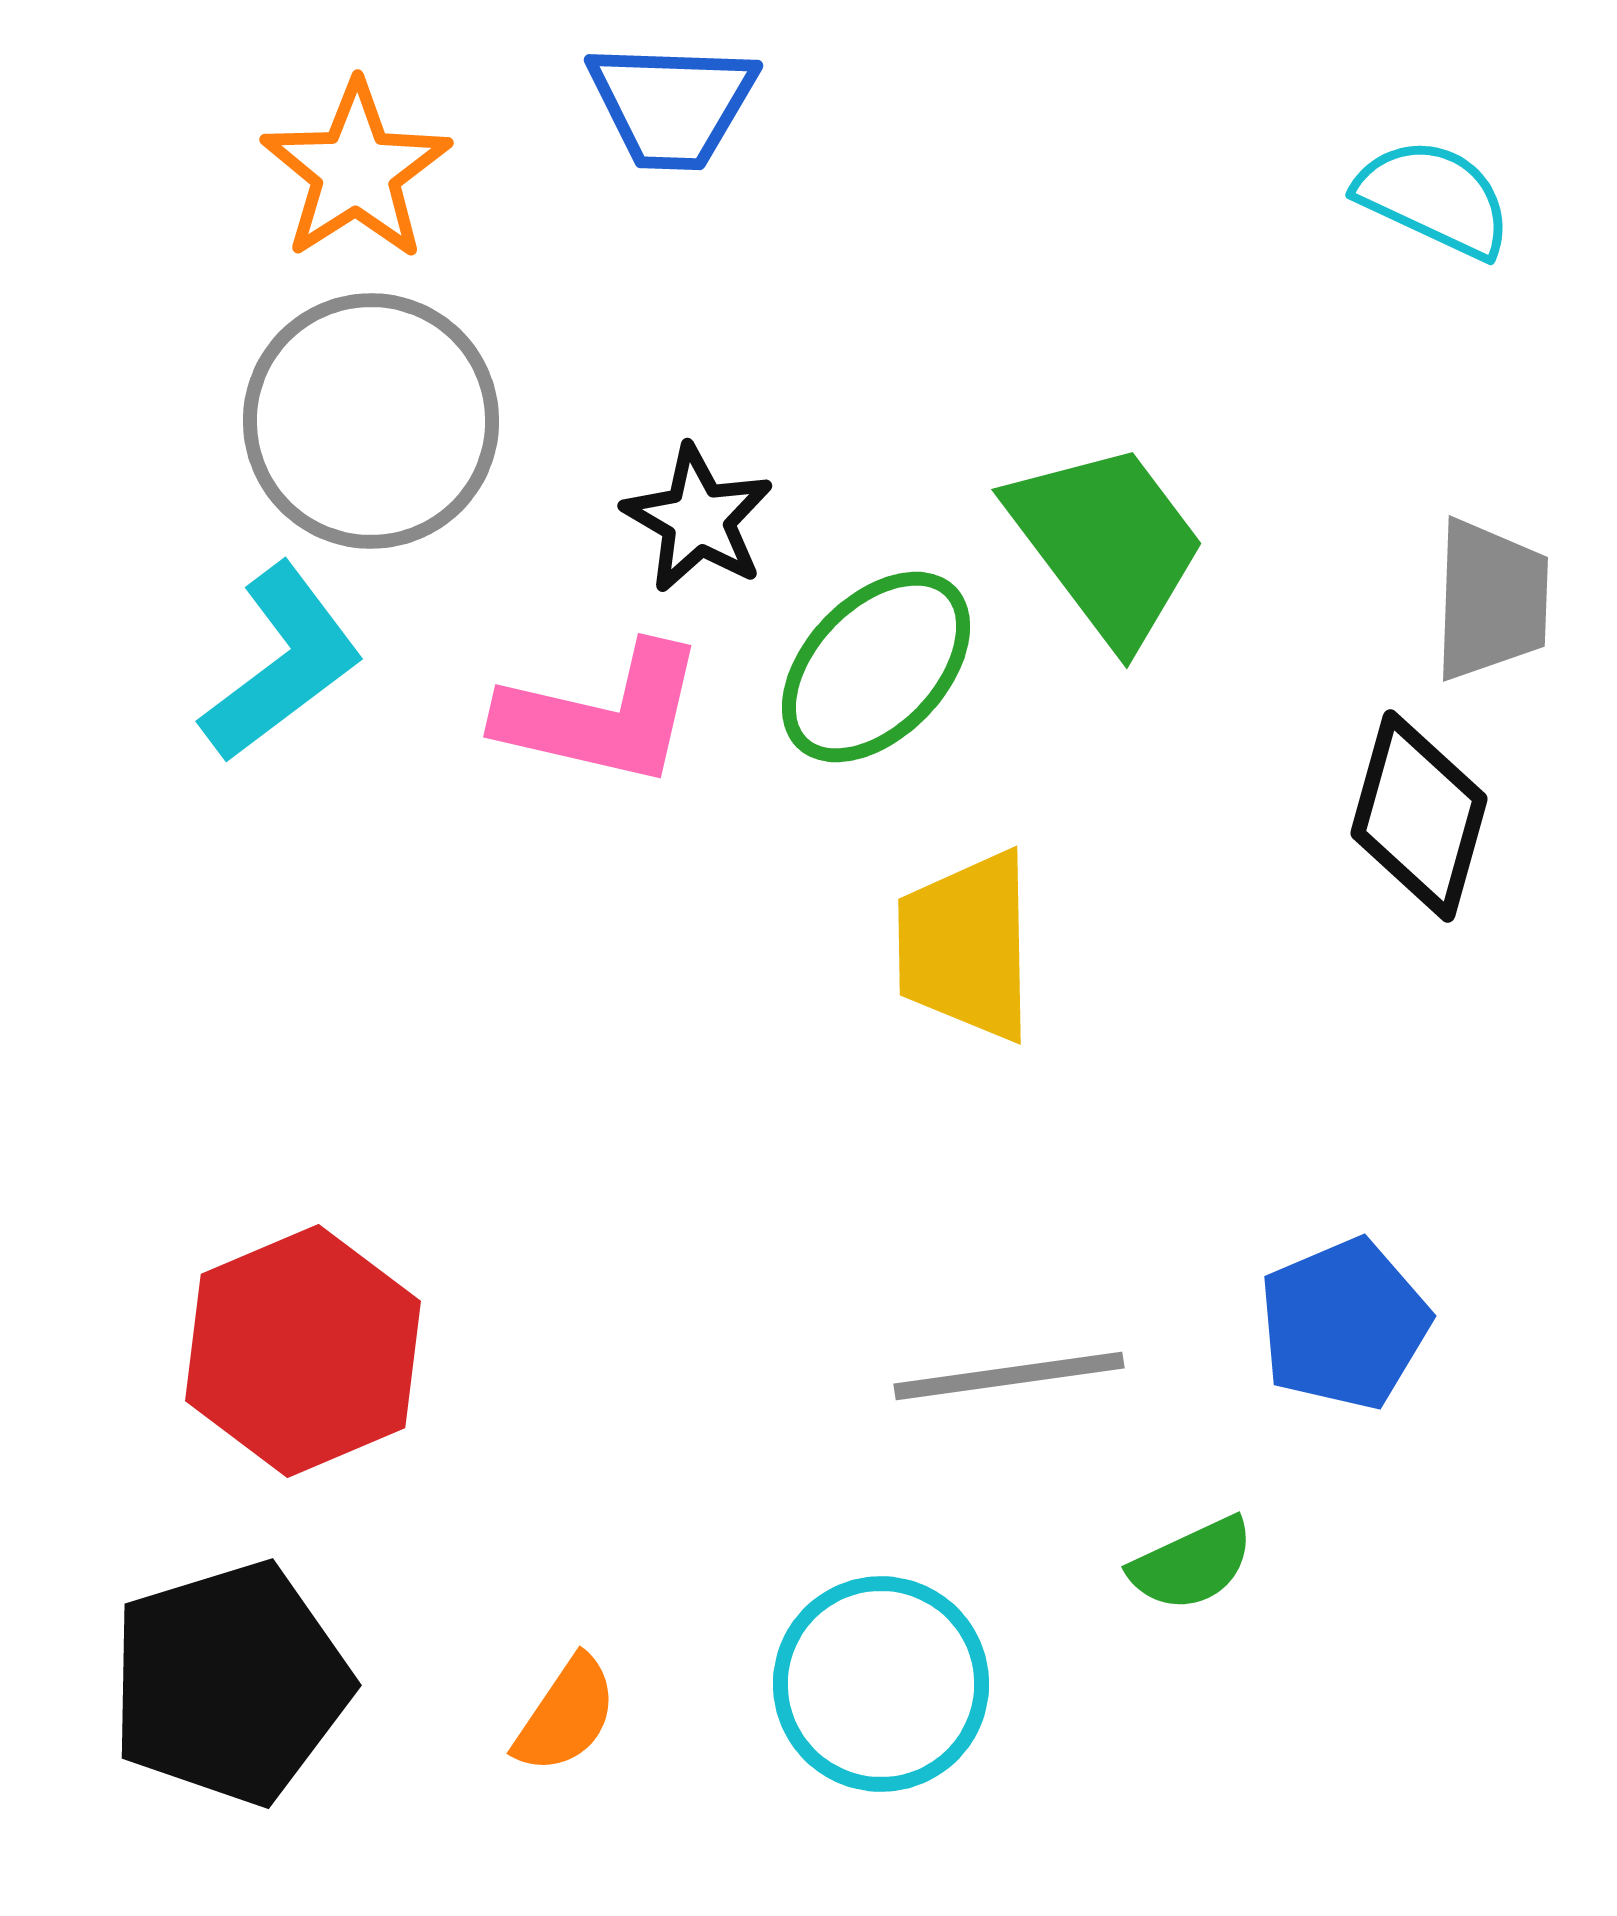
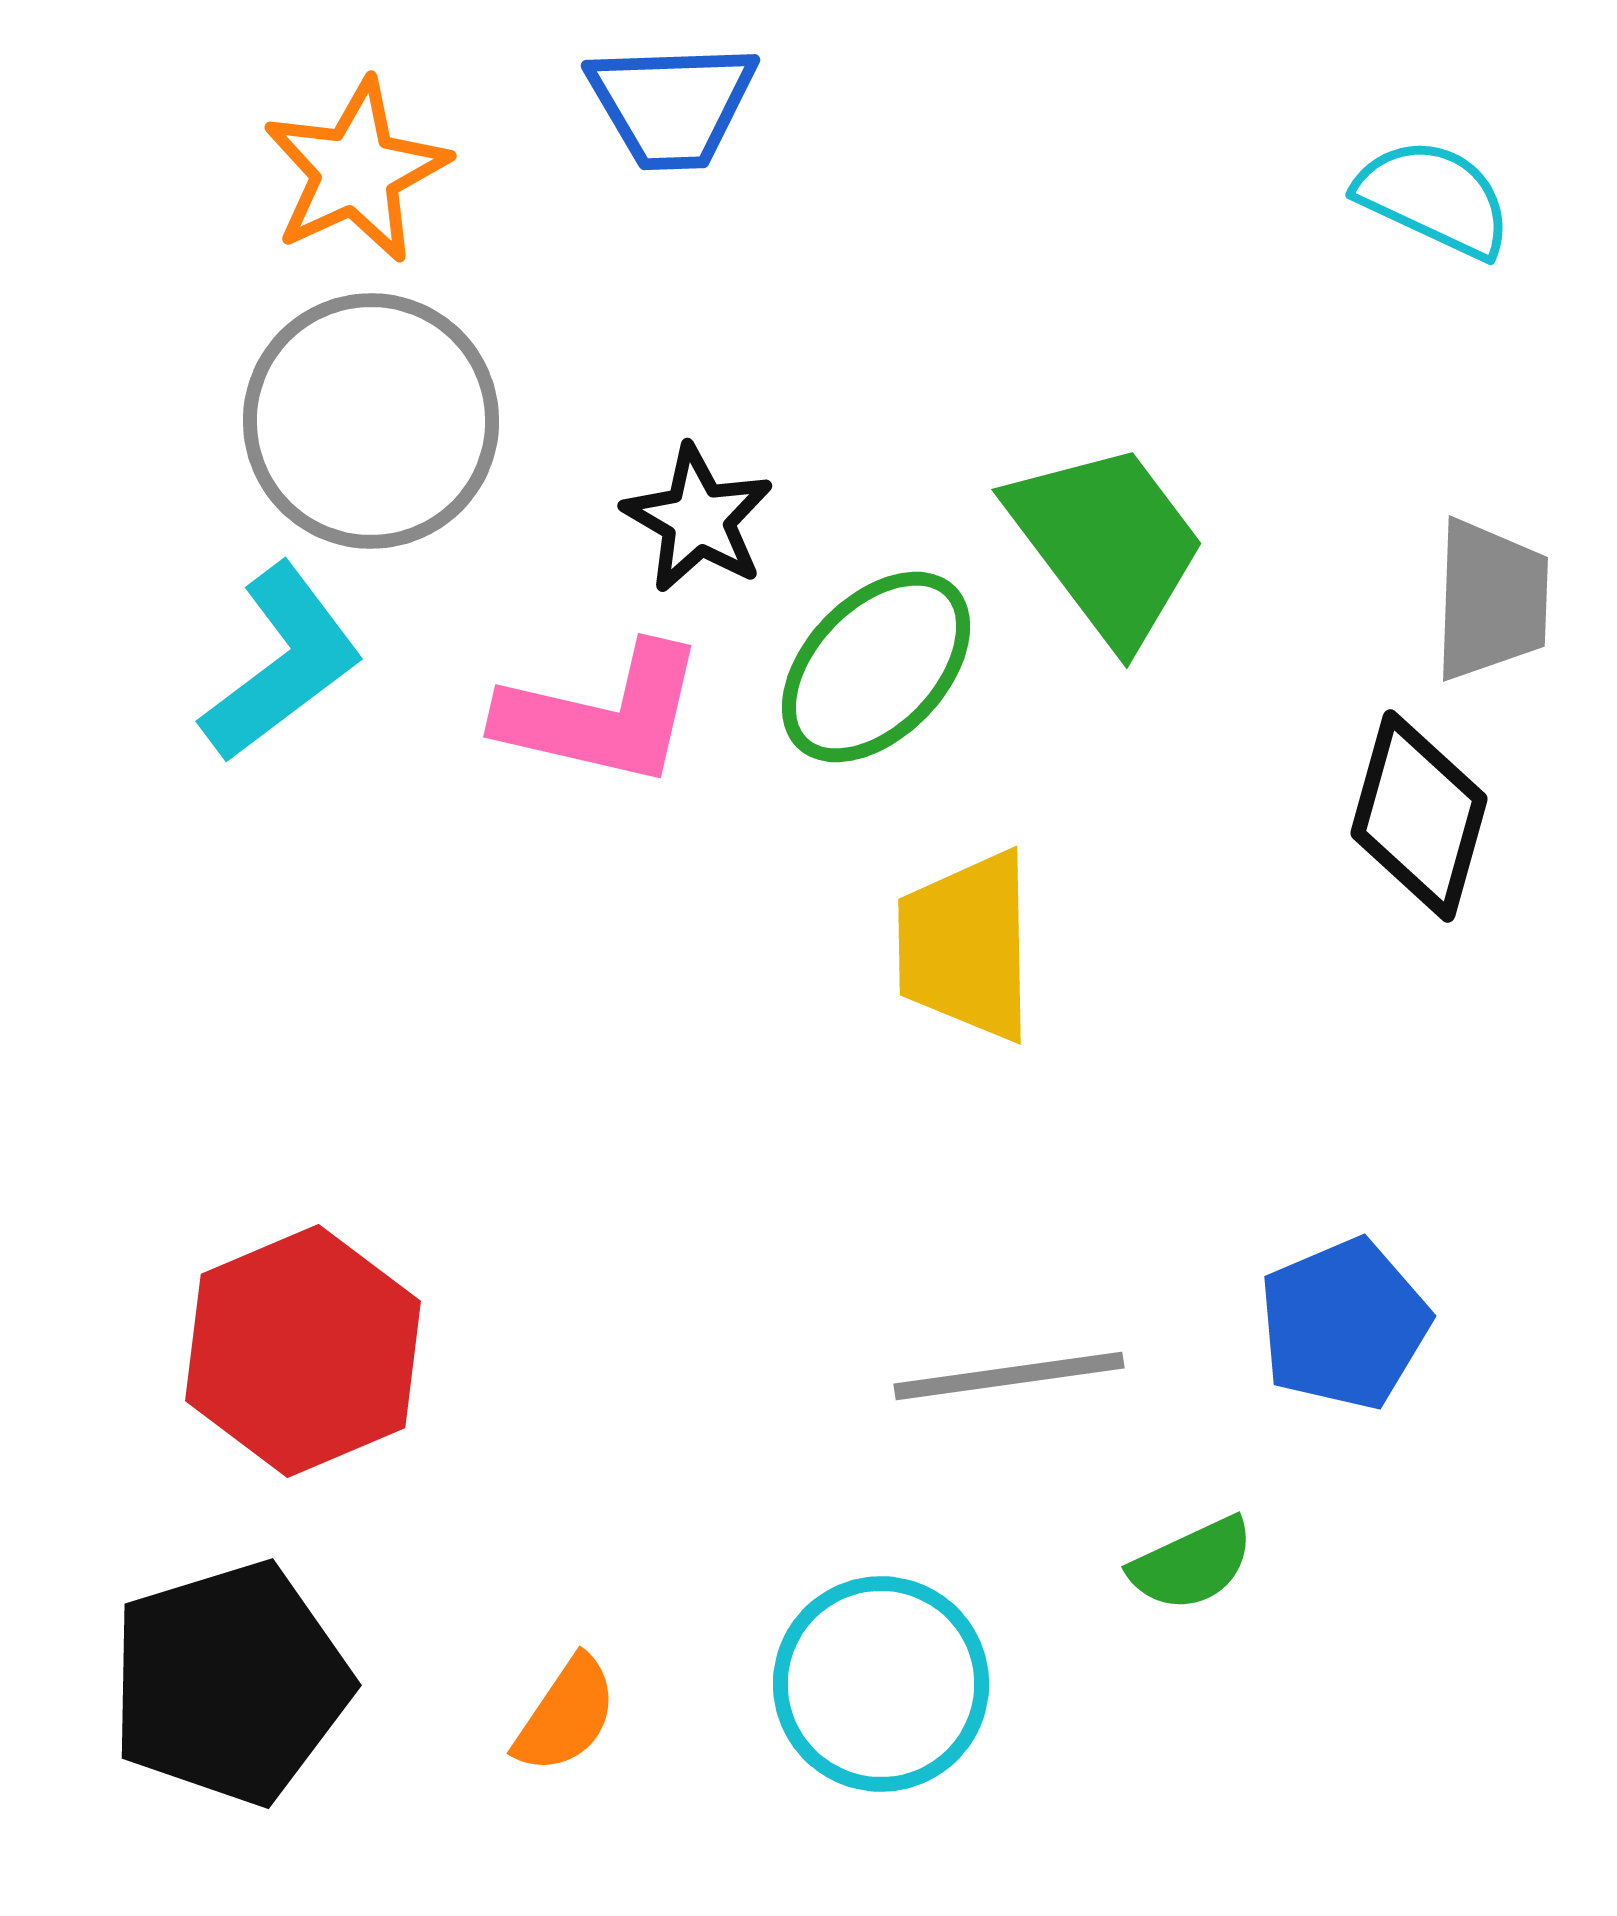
blue trapezoid: rotated 4 degrees counterclockwise
orange star: rotated 8 degrees clockwise
